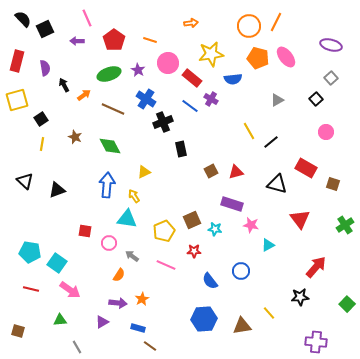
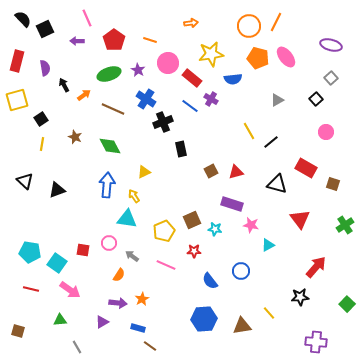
red square at (85, 231): moved 2 px left, 19 px down
